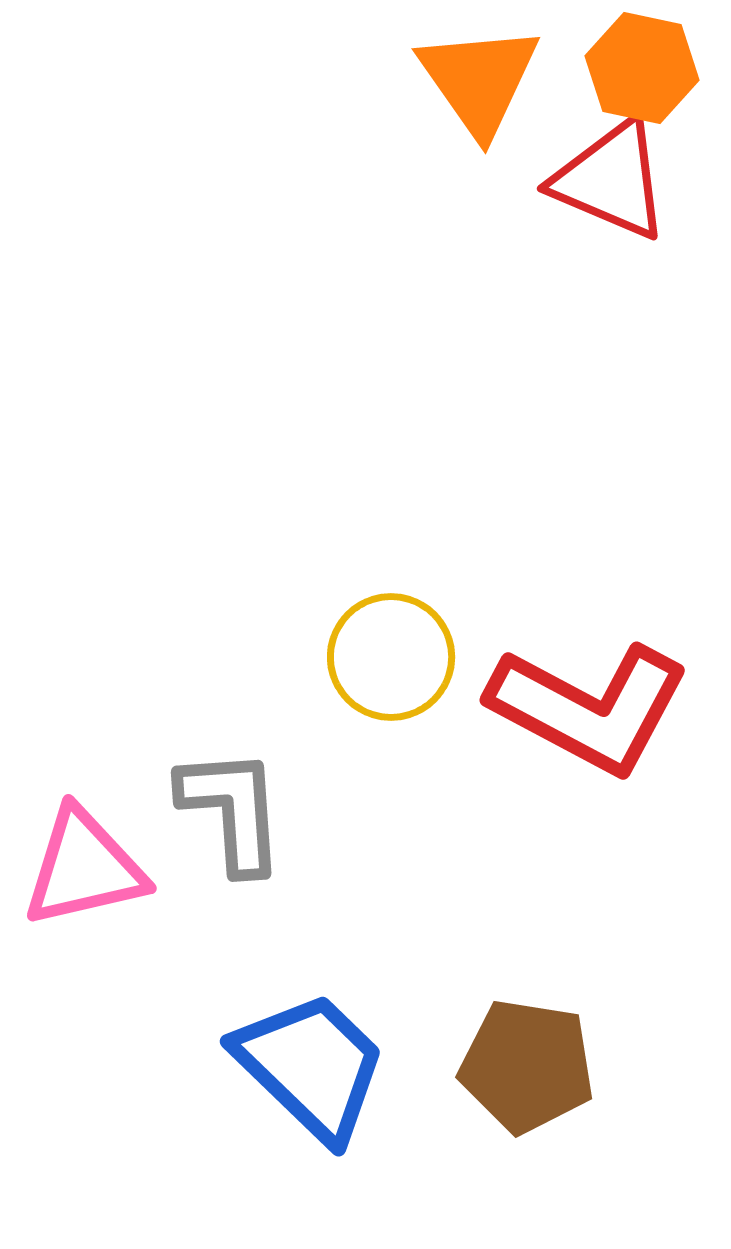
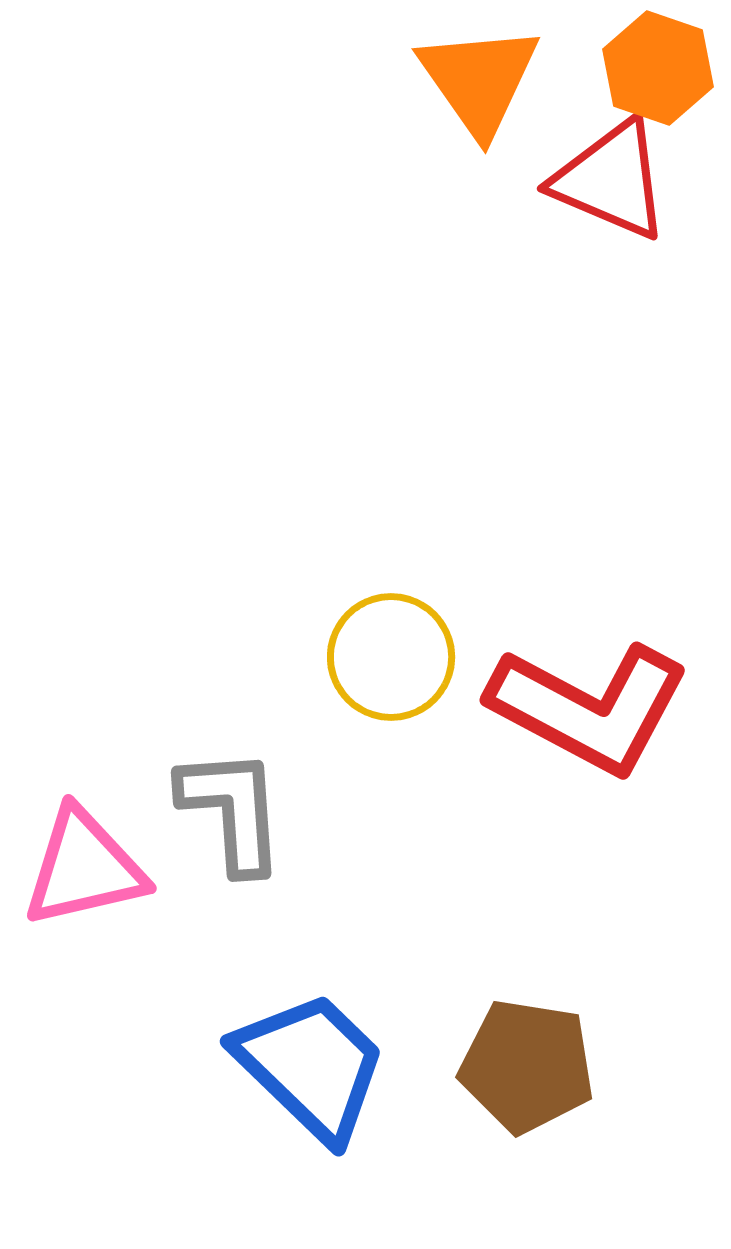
orange hexagon: moved 16 px right; rotated 7 degrees clockwise
